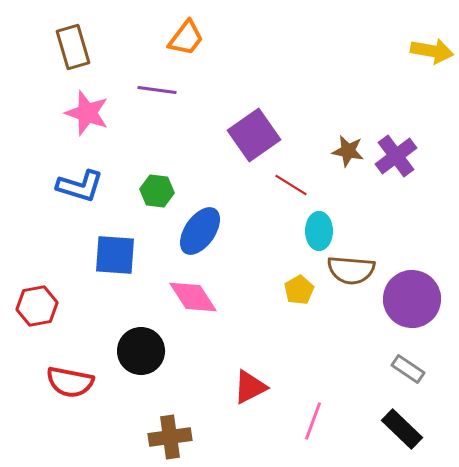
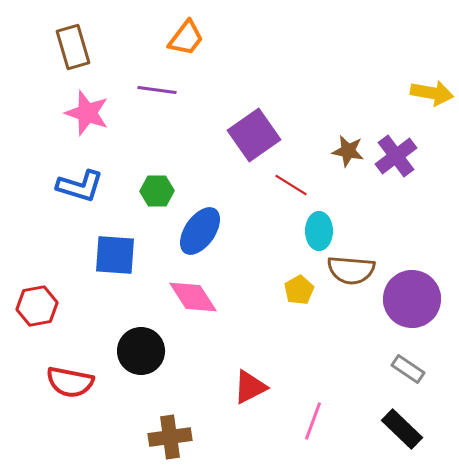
yellow arrow: moved 42 px down
green hexagon: rotated 8 degrees counterclockwise
